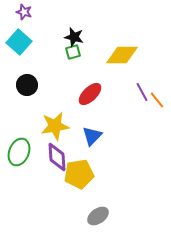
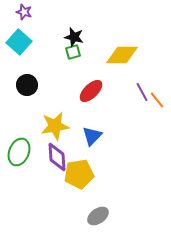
red ellipse: moved 1 px right, 3 px up
